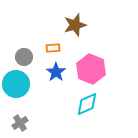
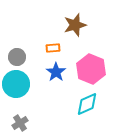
gray circle: moved 7 px left
